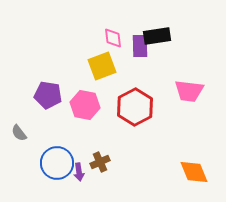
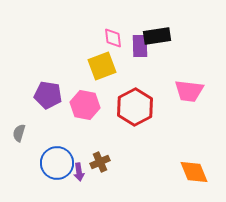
gray semicircle: rotated 54 degrees clockwise
